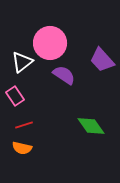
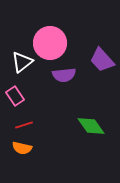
purple semicircle: rotated 140 degrees clockwise
